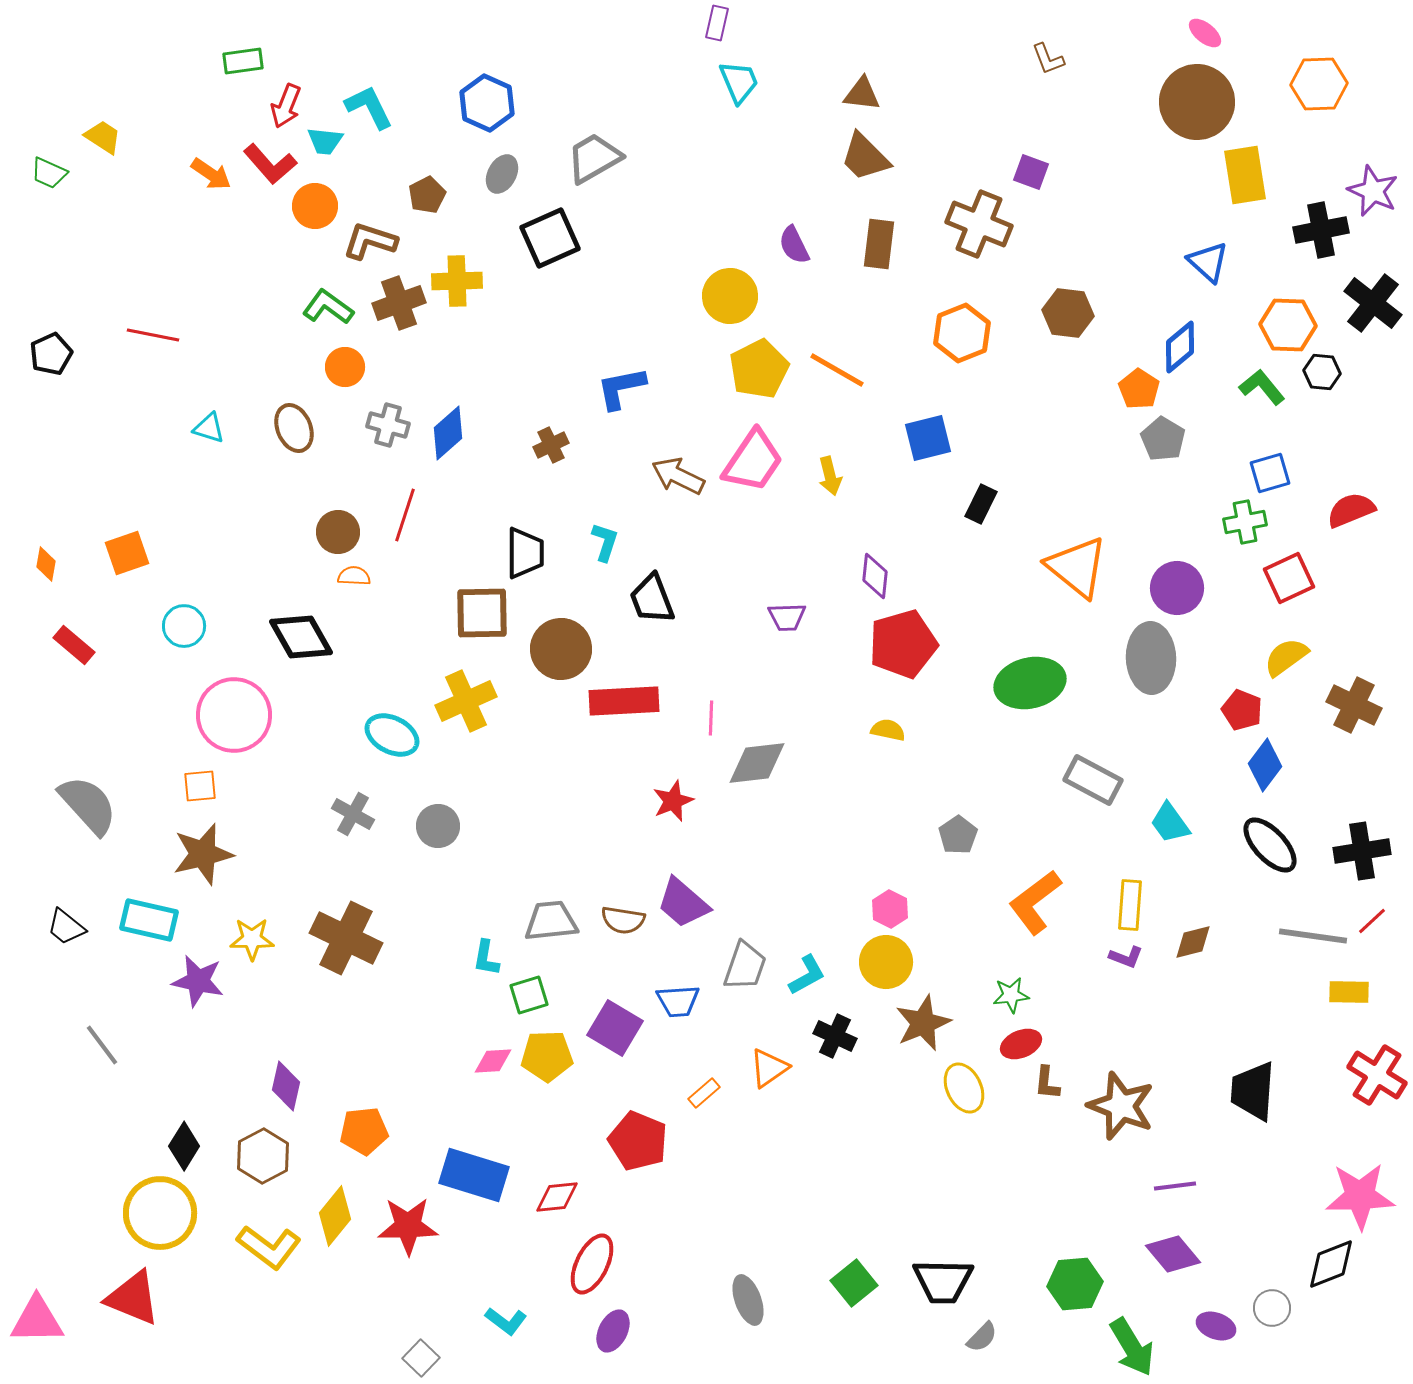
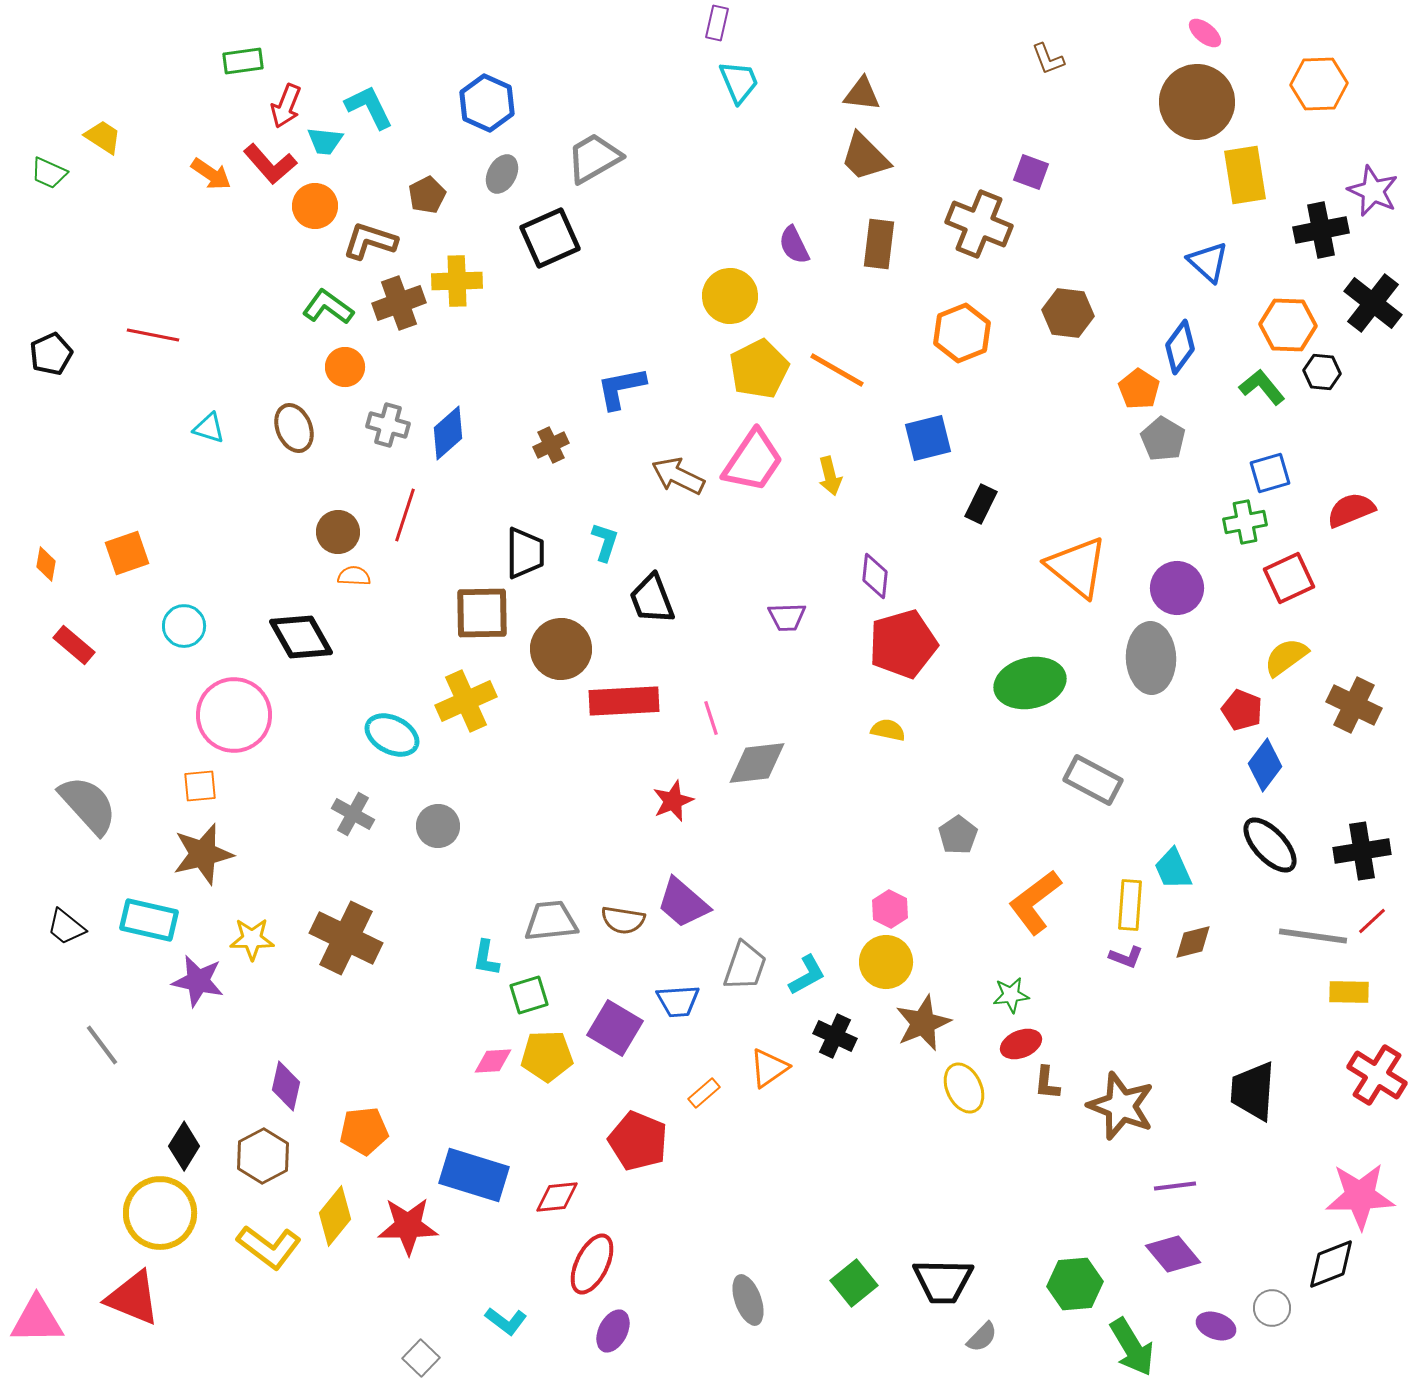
blue diamond at (1180, 347): rotated 14 degrees counterclockwise
pink line at (711, 718): rotated 20 degrees counterclockwise
cyan trapezoid at (1170, 823): moved 3 px right, 46 px down; rotated 12 degrees clockwise
